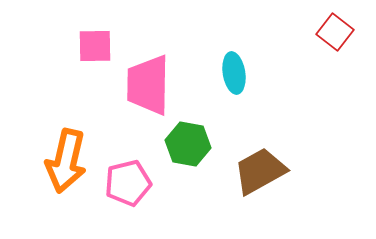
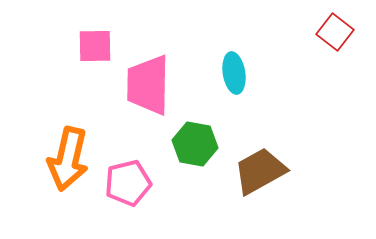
green hexagon: moved 7 px right
orange arrow: moved 2 px right, 2 px up
